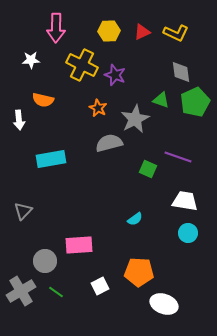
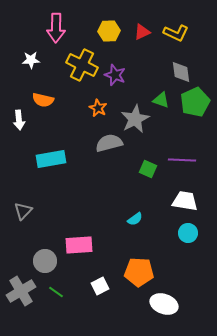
purple line: moved 4 px right, 3 px down; rotated 16 degrees counterclockwise
